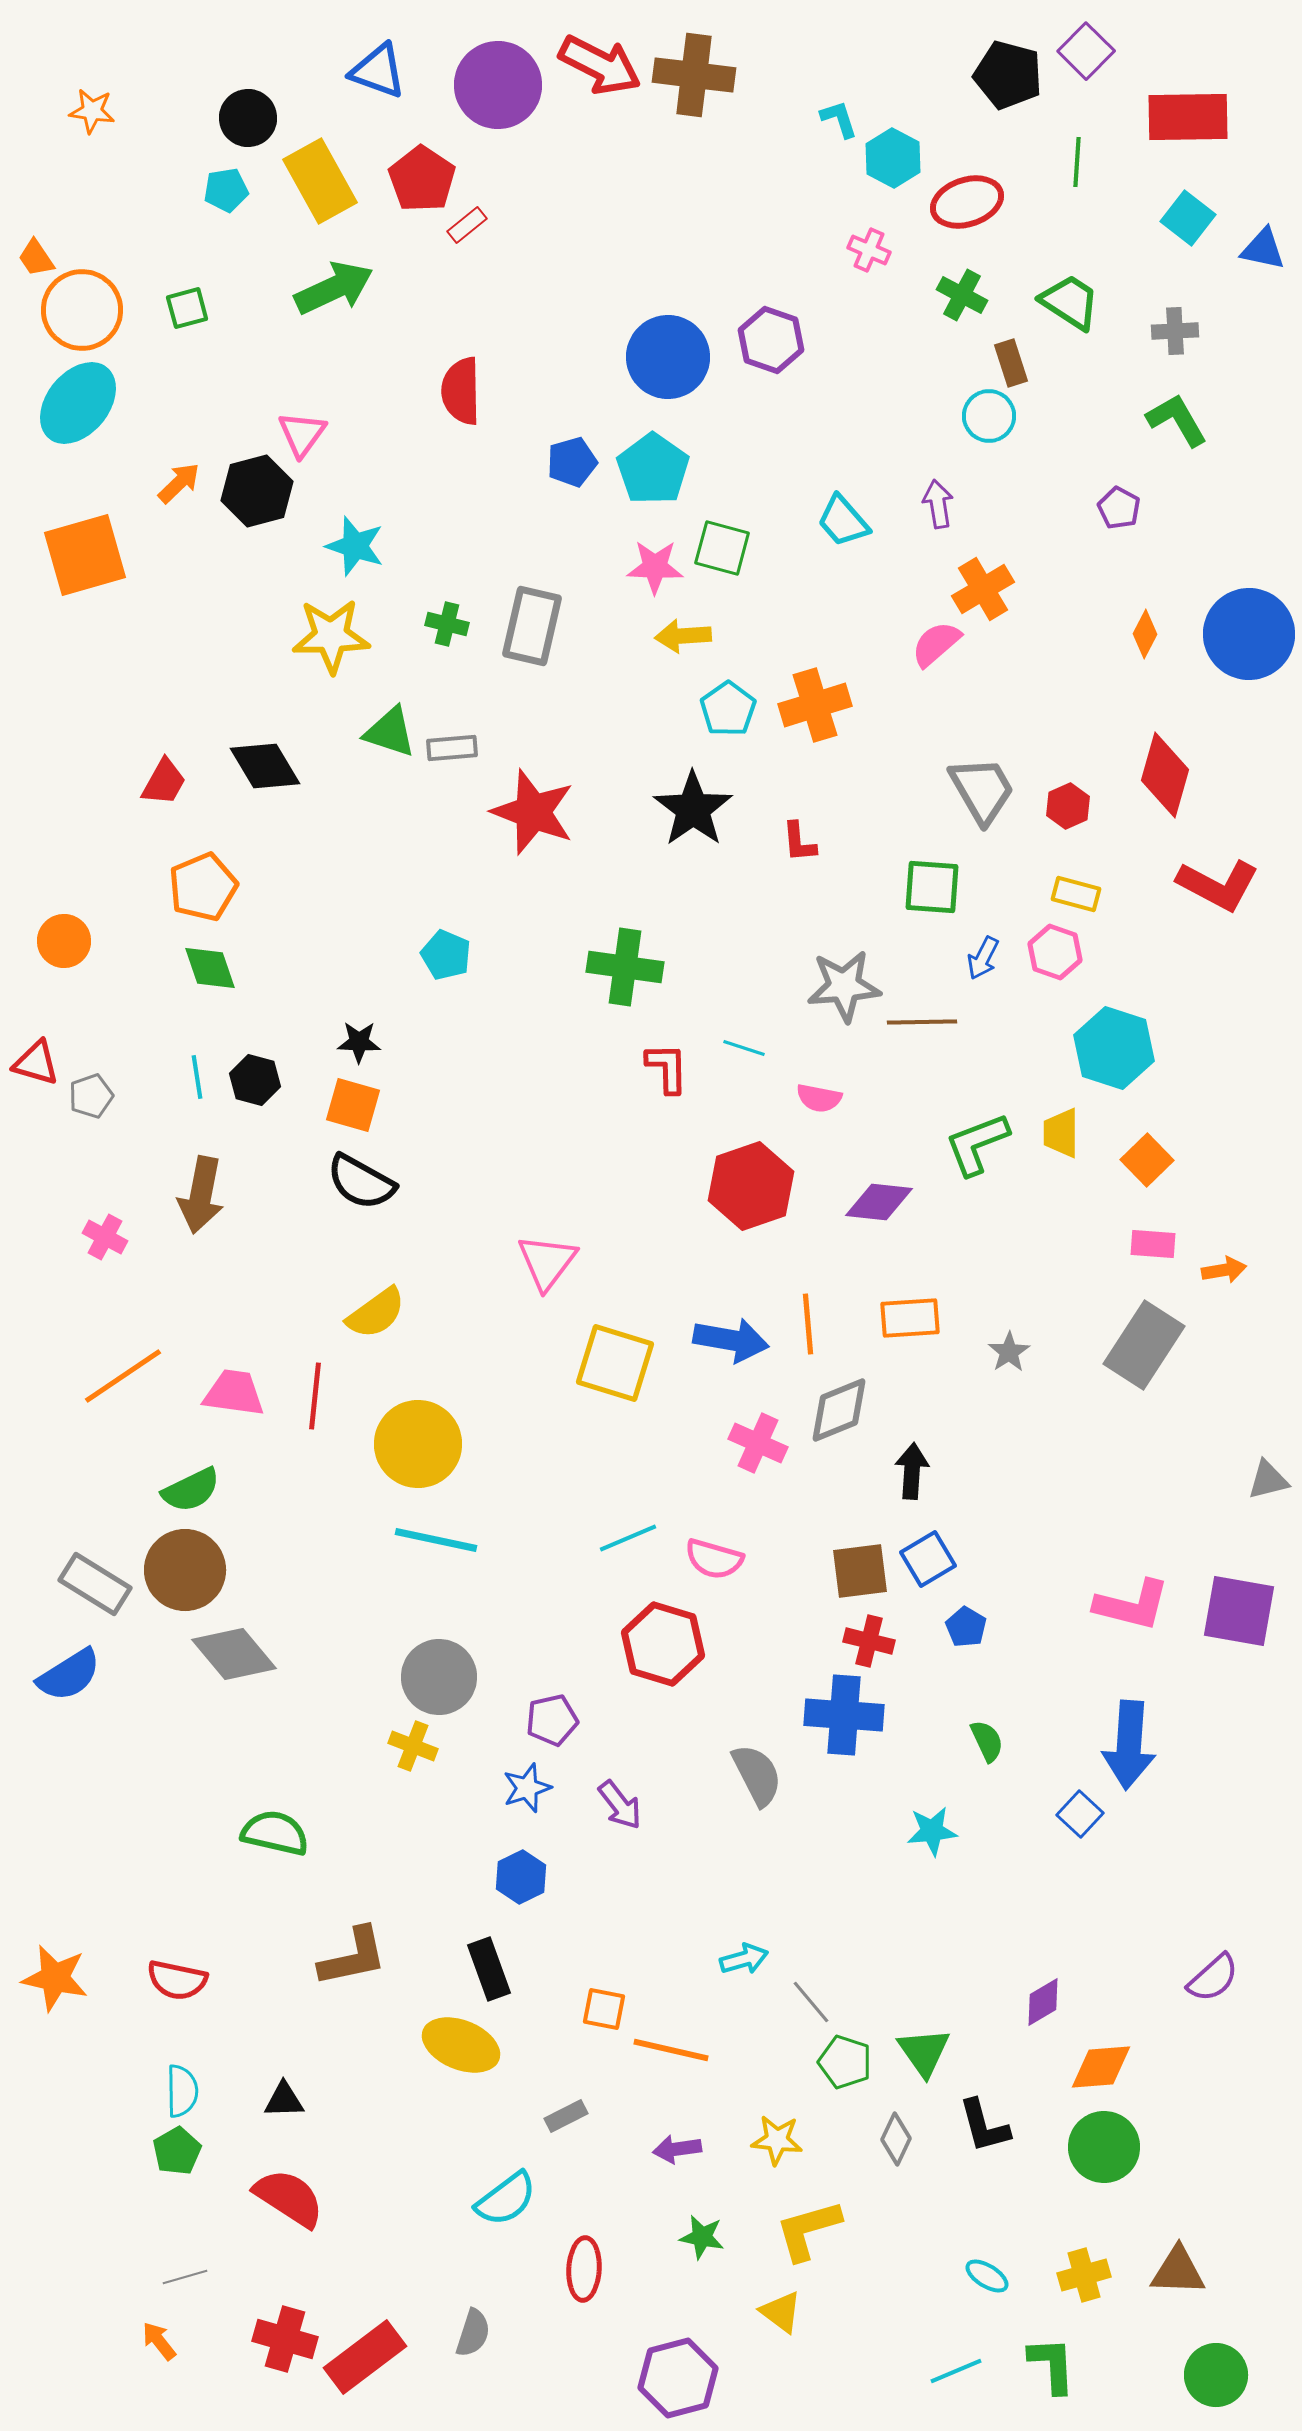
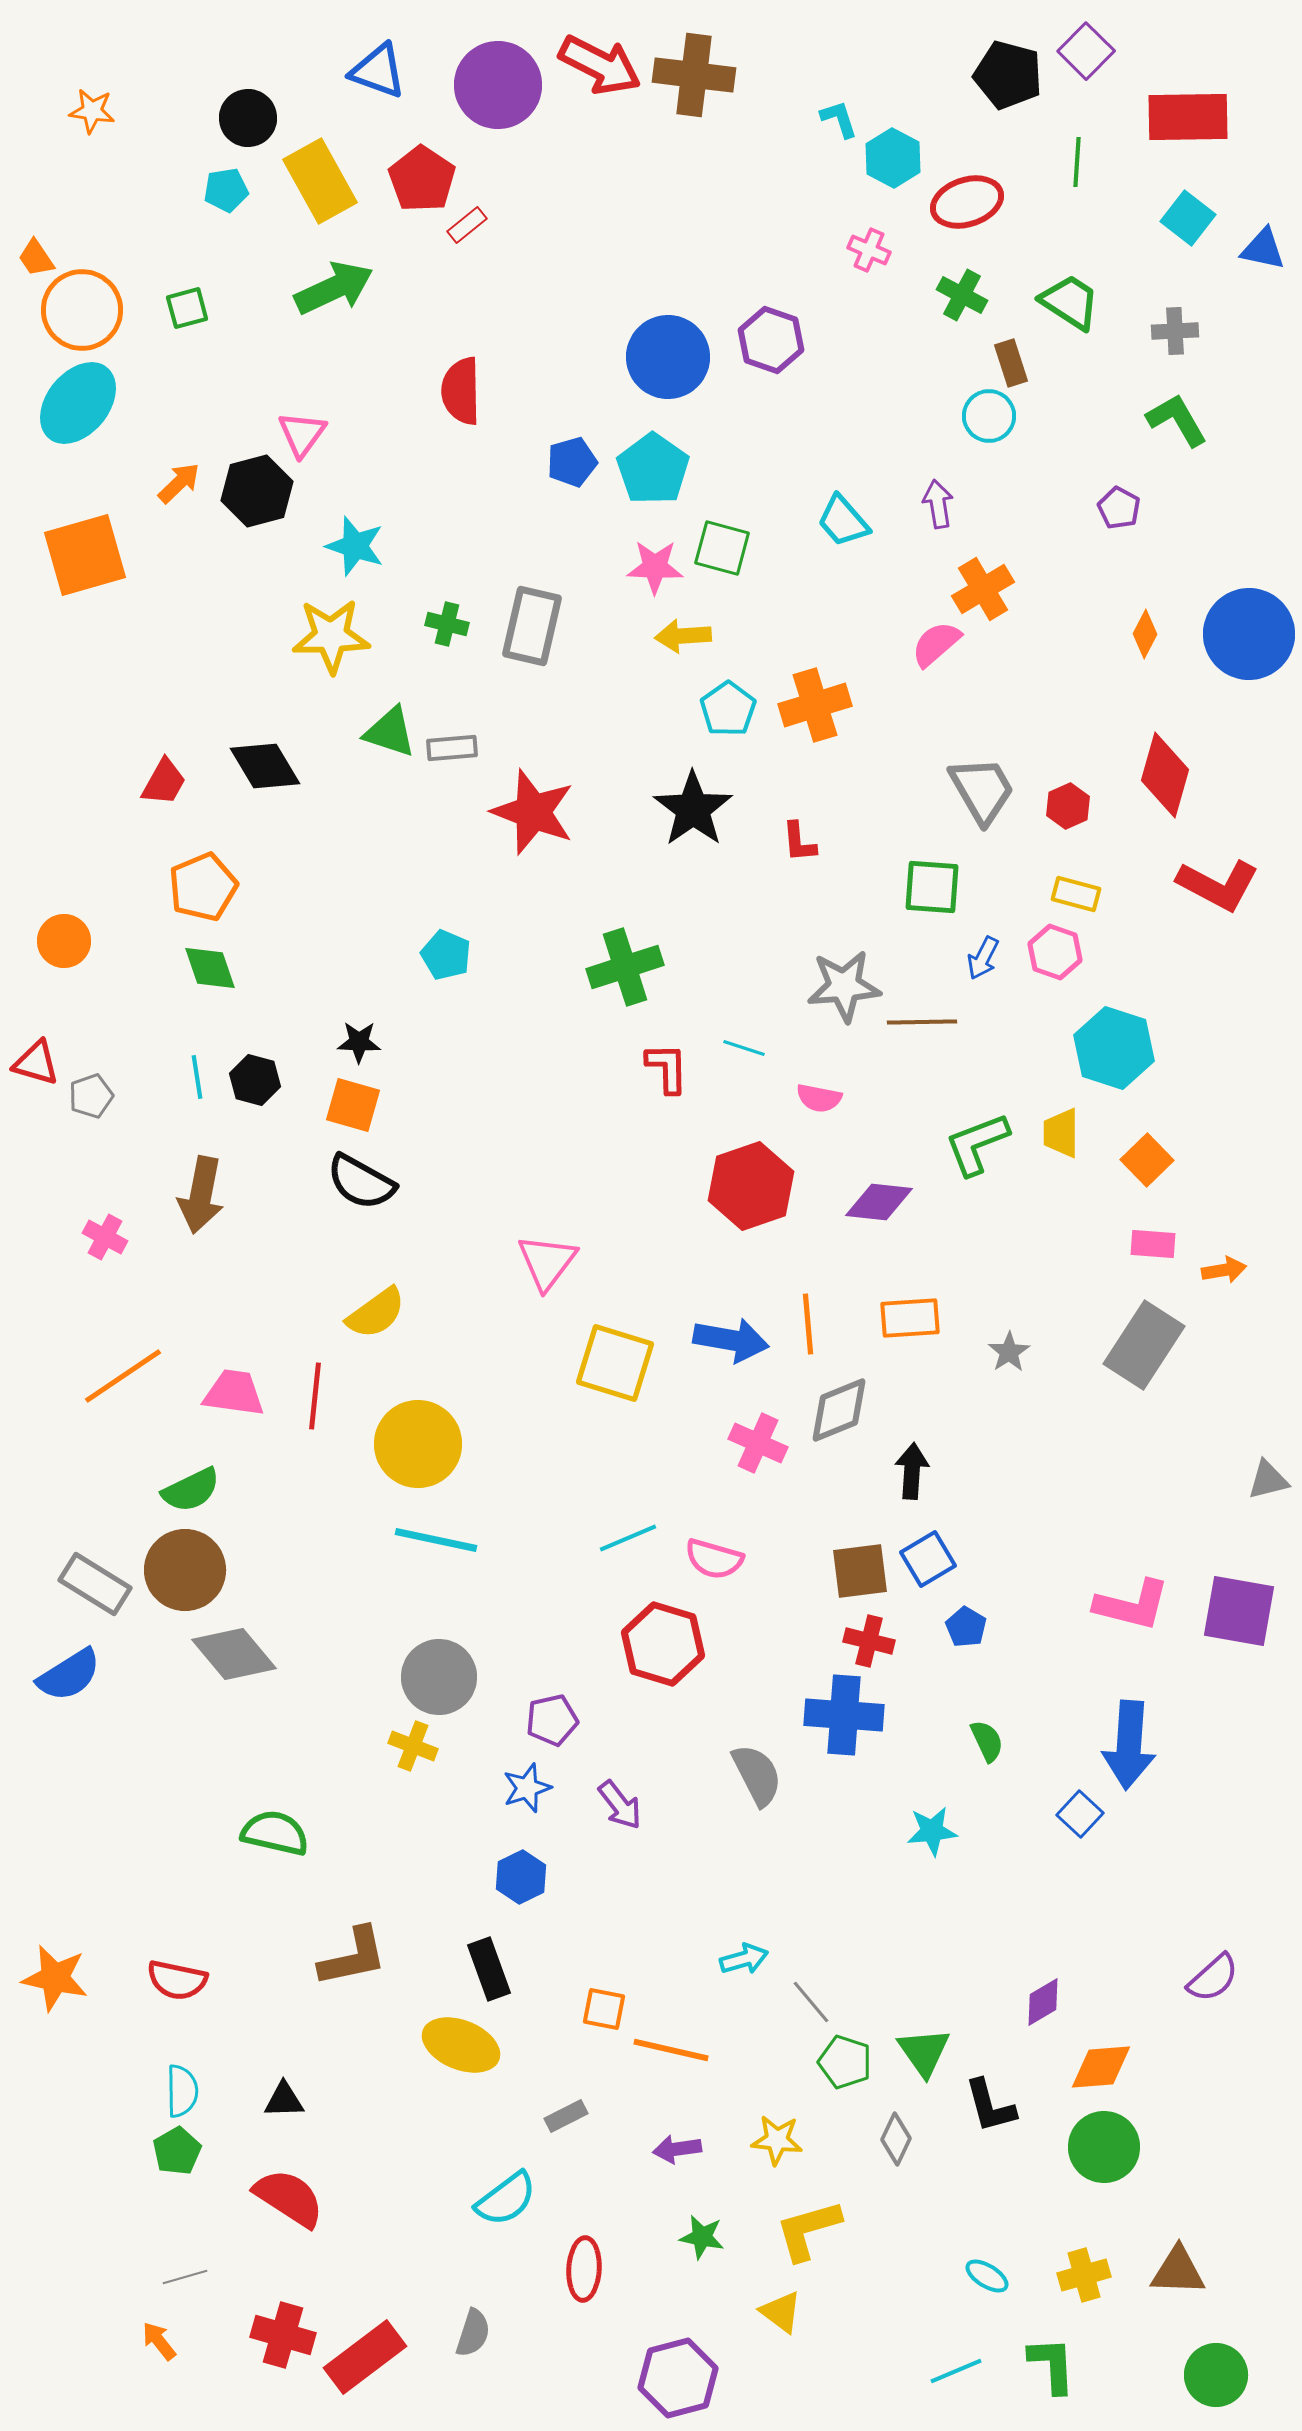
green cross at (625, 967): rotated 26 degrees counterclockwise
black L-shape at (984, 2126): moved 6 px right, 20 px up
red cross at (285, 2339): moved 2 px left, 4 px up
